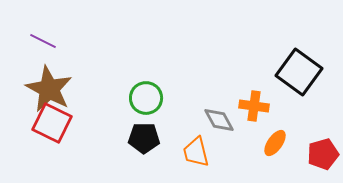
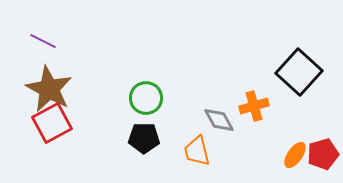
black square: rotated 6 degrees clockwise
orange cross: rotated 24 degrees counterclockwise
red square: rotated 36 degrees clockwise
orange ellipse: moved 20 px right, 12 px down
orange trapezoid: moved 1 px right, 1 px up
